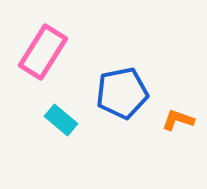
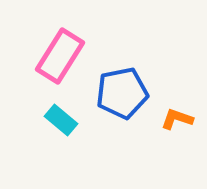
pink rectangle: moved 17 px right, 4 px down
orange L-shape: moved 1 px left, 1 px up
